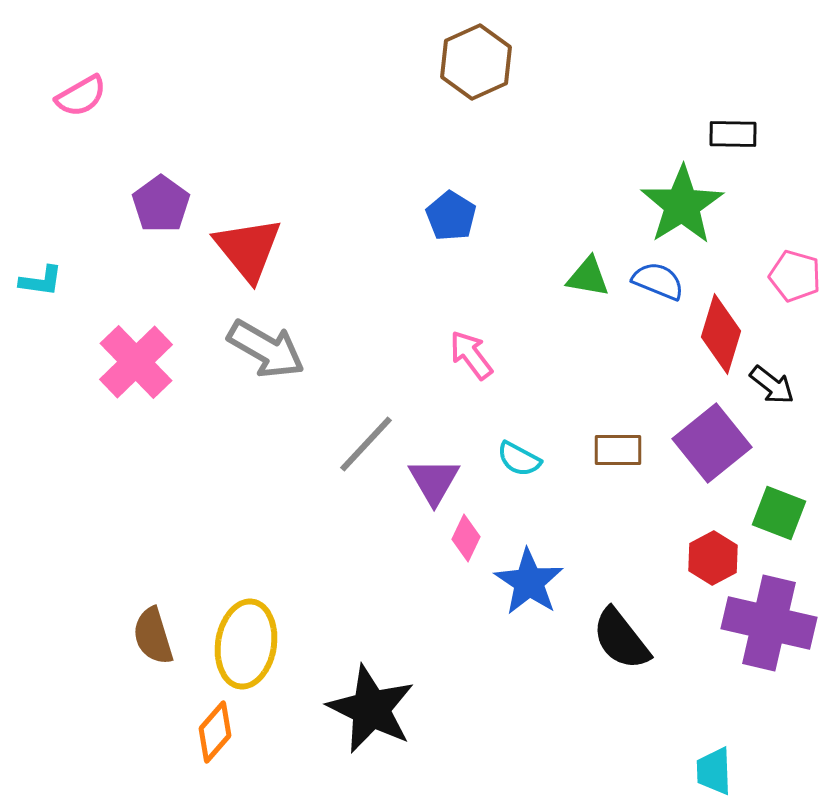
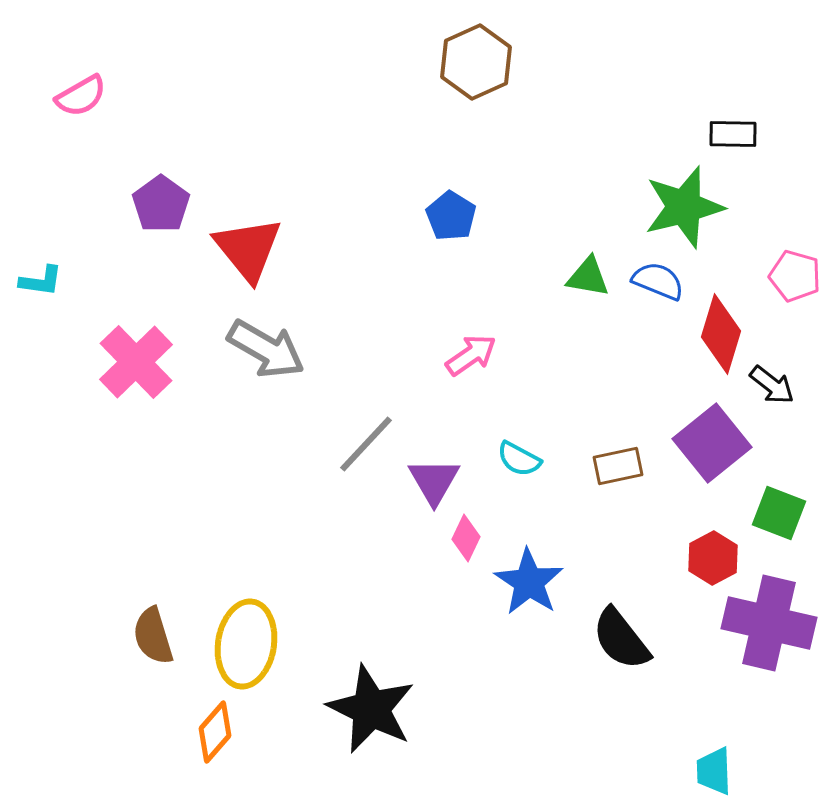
green star: moved 2 px right, 2 px down; rotated 18 degrees clockwise
pink arrow: rotated 92 degrees clockwise
brown rectangle: moved 16 px down; rotated 12 degrees counterclockwise
